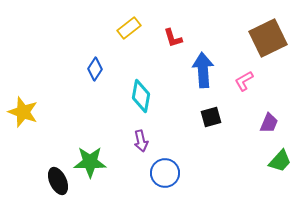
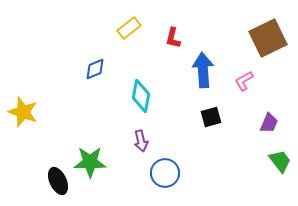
red L-shape: rotated 30 degrees clockwise
blue diamond: rotated 35 degrees clockwise
green trapezoid: rotated 80 degrees counterclockwise
